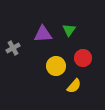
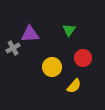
purple triangle: moved 13 px left
yellow circle: moved 4 px left, 1 px down
